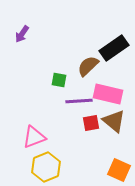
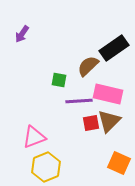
brown triangle: moved 5 px left; rotated 35 degrees clockwise
orange square: moved 7 px up
